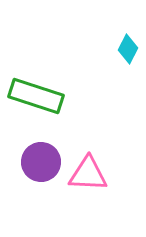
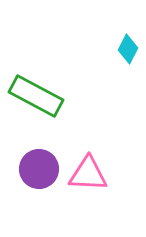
green rectangle: rotated 10 degrees clockwise
purple circle: moved 2 px left, 7 px down
